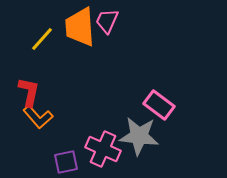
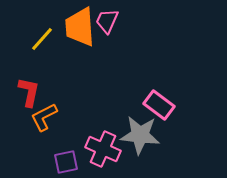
orange L-shape: moved 6 px right; rotated 104 degrees clockwise
gray star: moved 1 px right, 1 px up
